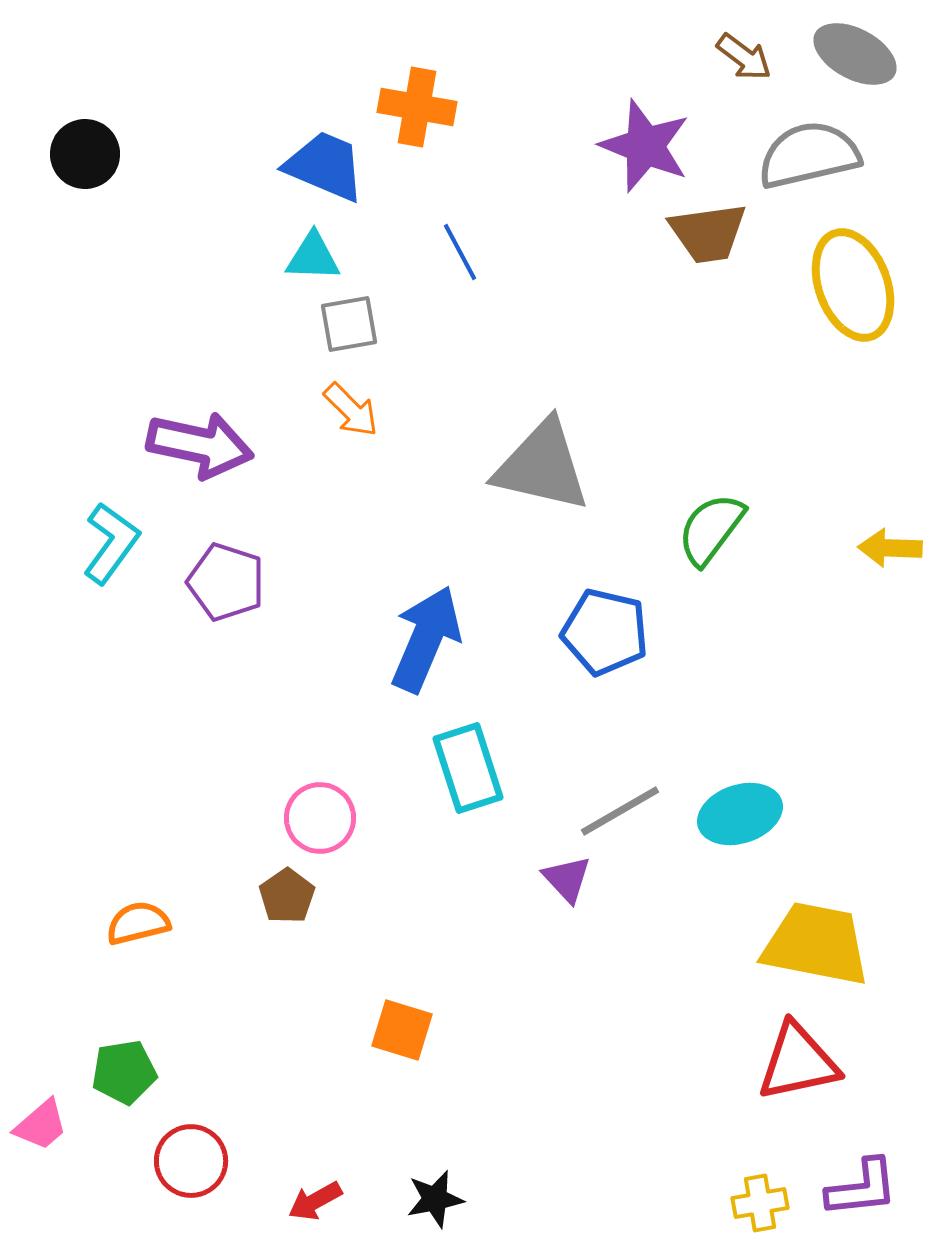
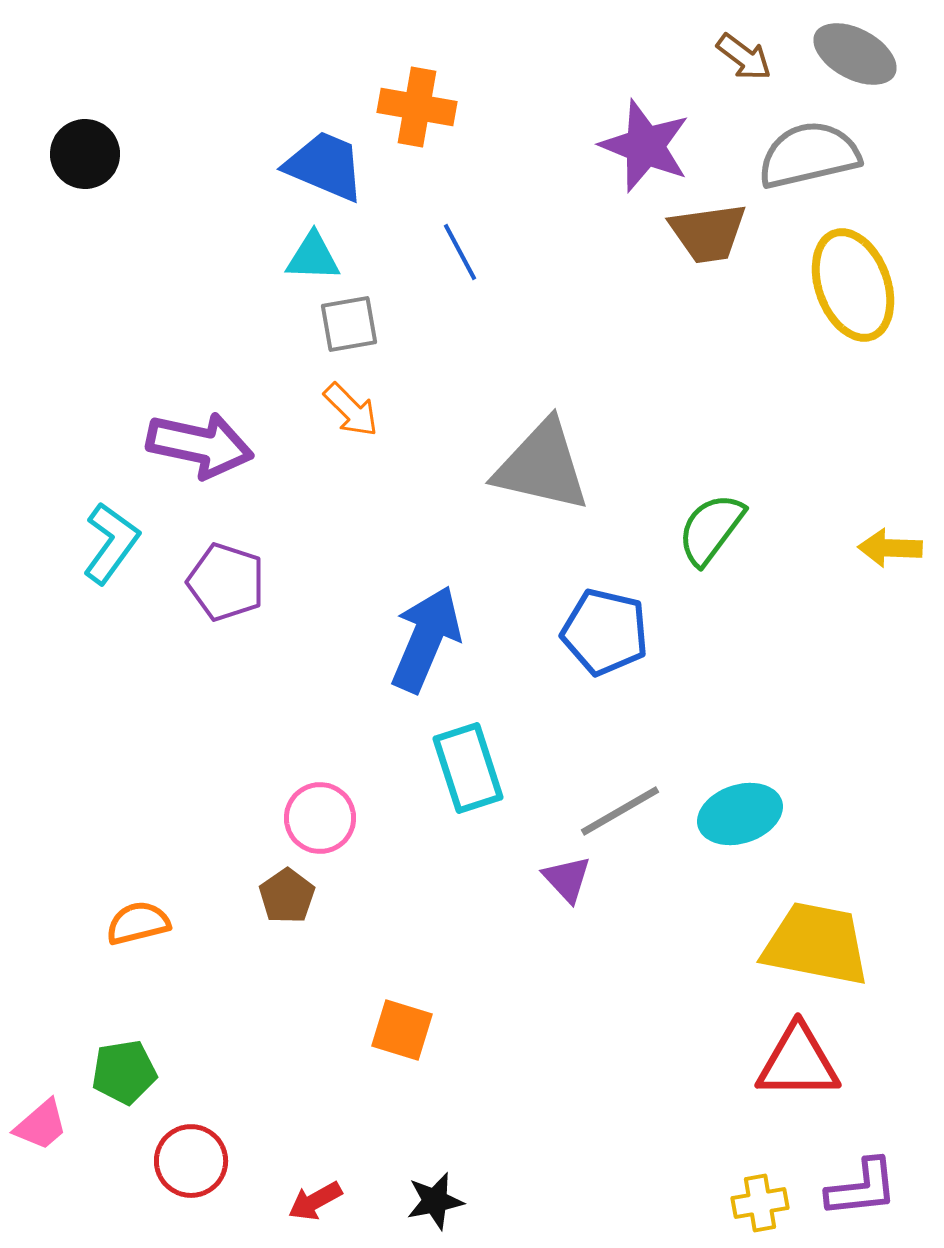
red triangle: rotated 12 degrees clockwise
black star: moved 2 px down
